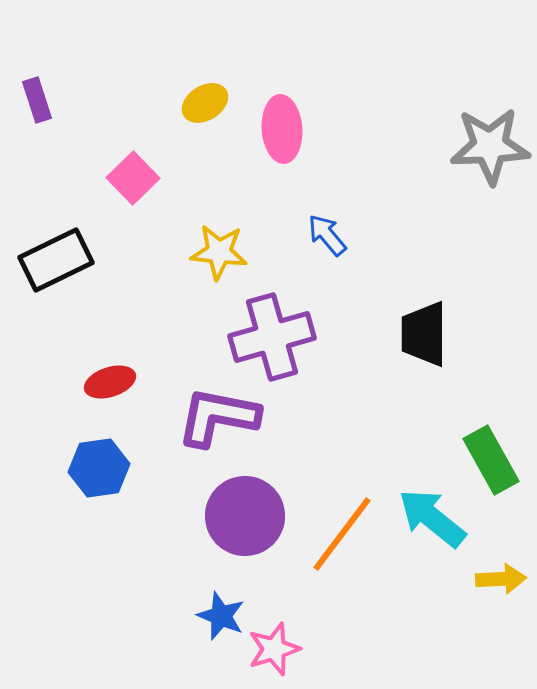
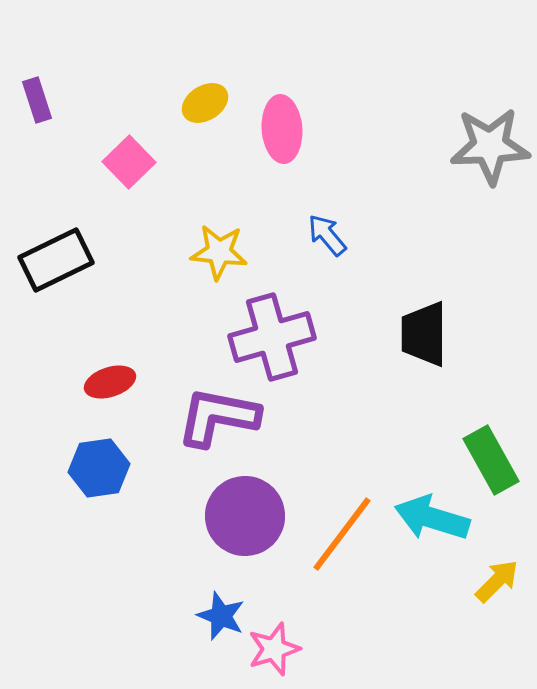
pink square: moved 4 px left, 16 px up
cyan arrow: rotated 22 degrees counterclockwise
yellow arrow: moved 4 px left, 2 px down; rotated 42 degrees counterclockwise
